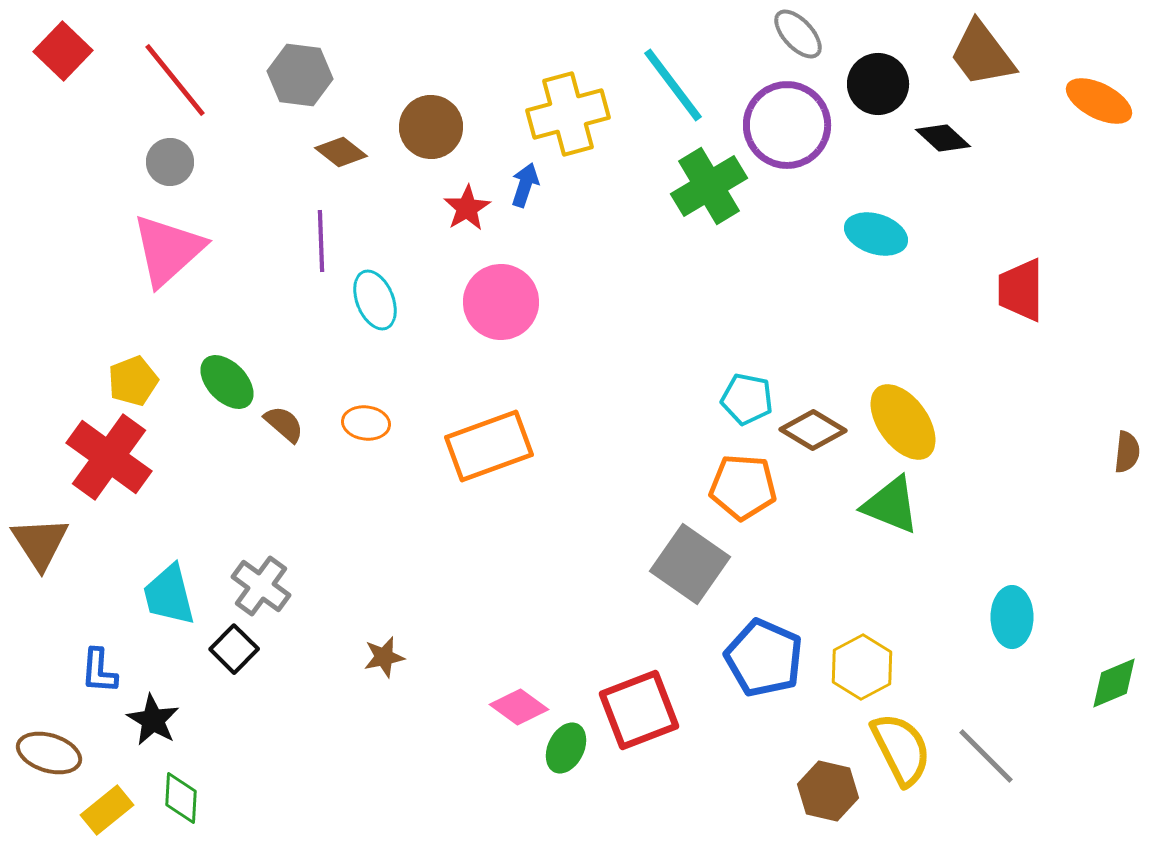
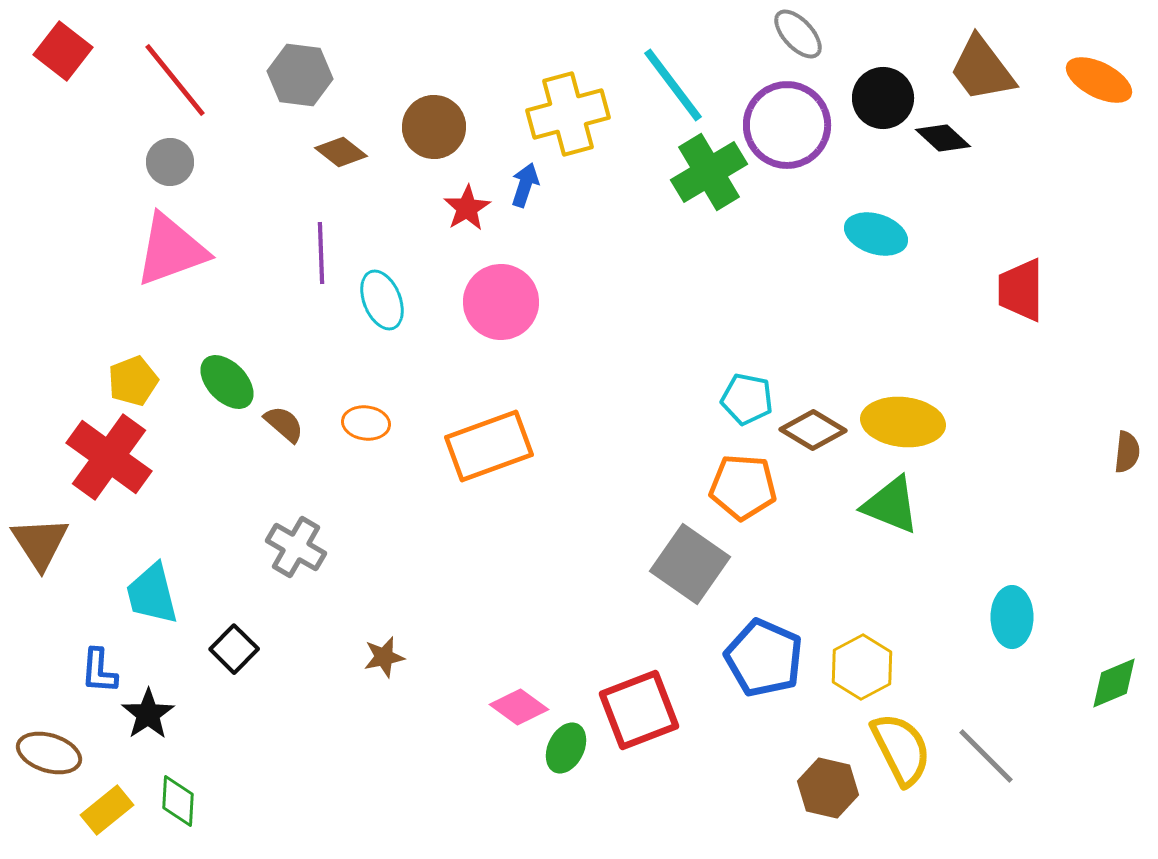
red square at (63, 51): rotated 6 degrees counterclockwise
brown trapezoid at (982, 54): moved 15 px down
black circle at (878, 84): moved 5 px right, 14 px down
orange ellipse at (1099, 101): moved 21 px up
brown circle at (431, 127): moved 3 px right
green cross at (709, 186): moved 14 px up
purple line at (321, 241): moved 12 px down
pink triangle at (168, 250): moved 3 px right; rotated 22 degrees clockwise
cyan ellipse at (375, 300): moved 7 px right
yellow ellipse at (903, 422): rotated 48 degrees counterclockwise
gray cross at (261, 586): moved 35 px right, 39 px up; rotated 6 degrees counterclockwise
cyan trapezoid at (169, 595): moved 17 px left, 1 px up
black star at (153, 720): moved 5 px left, 6 px up; rotated 8 degrees clockwise
brown hexagon at (828, 791): moved 3 px up
green diamond at (181, 798): moved 3 px left, 3 px down
